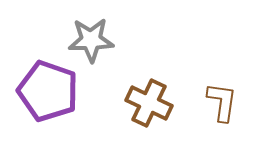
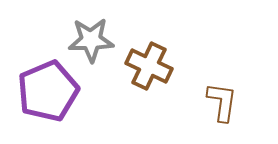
purple pentagon: rotated 30 degrees clockwise
brown cross: moved 37 px up
